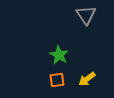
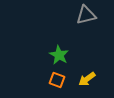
gray triangle: rotated 50 degrees clockwise
orange square: rotated 28 degrees clockwise
